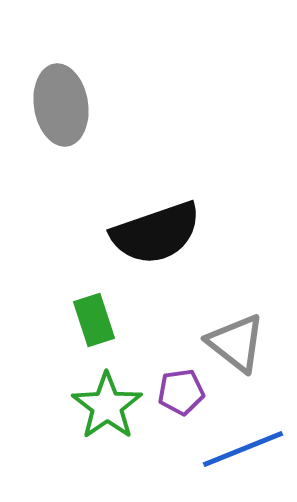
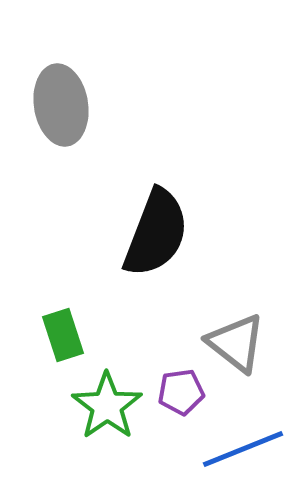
black semicircle: rotated 50 degrees counterclockwise
green rectangle: moved 31 px left, 15 px down
